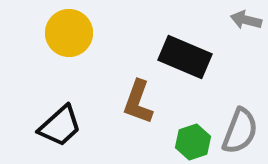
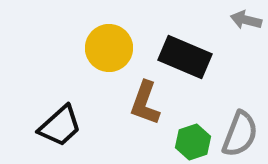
yellow circle: moved 40 px right, 15 px down
brown L-shape: moved 7 px right, 1 px down
gray semicircle: moved 3 px down
